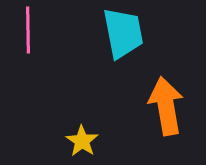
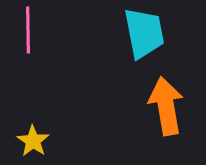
cyan trapezoid: moved 21 px right
yellow star: moved 49 px left
